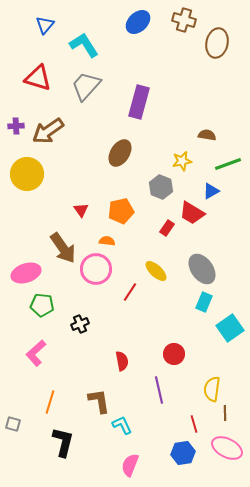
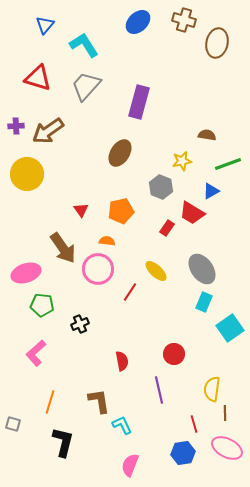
pink circle at (96, 269): moved 2 px right
